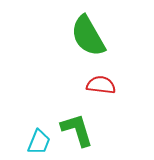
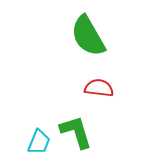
red semicircle: moved 2 px left, 3 px down
green L-shape: moved 1 px left, 2 px down
